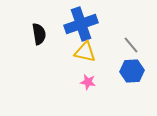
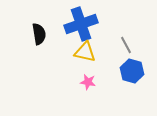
gray line: moved 5 px left; rotated 12 degrees clockwise
blue hexagon: rotated 20 degrees clockwise
